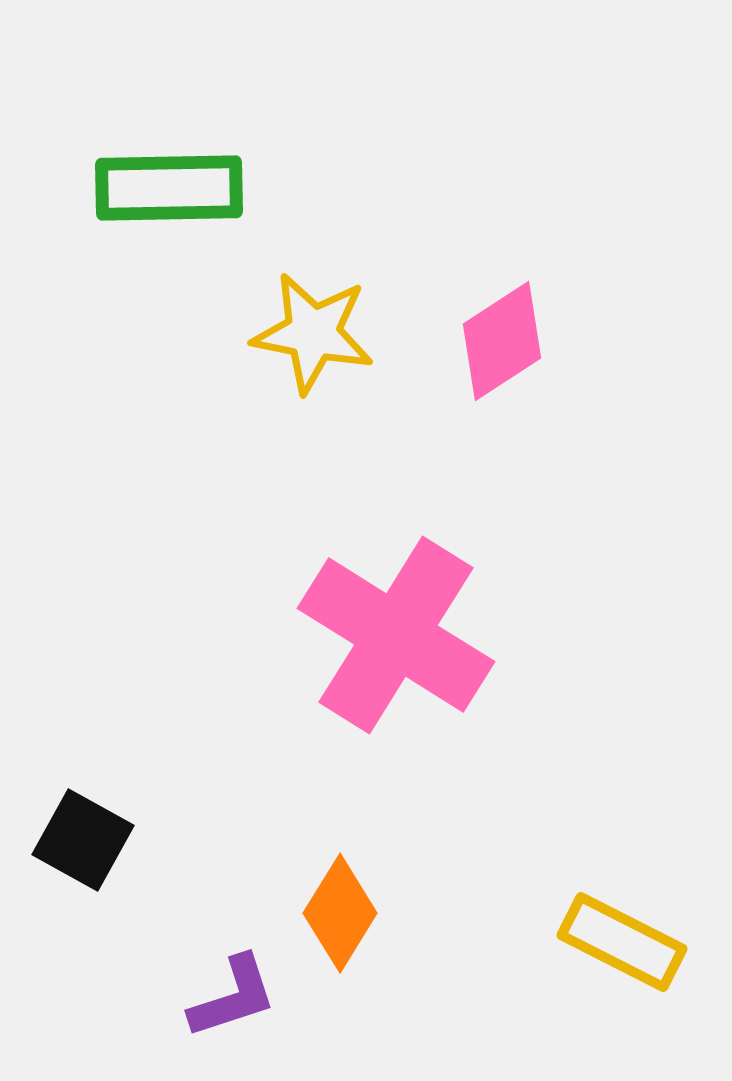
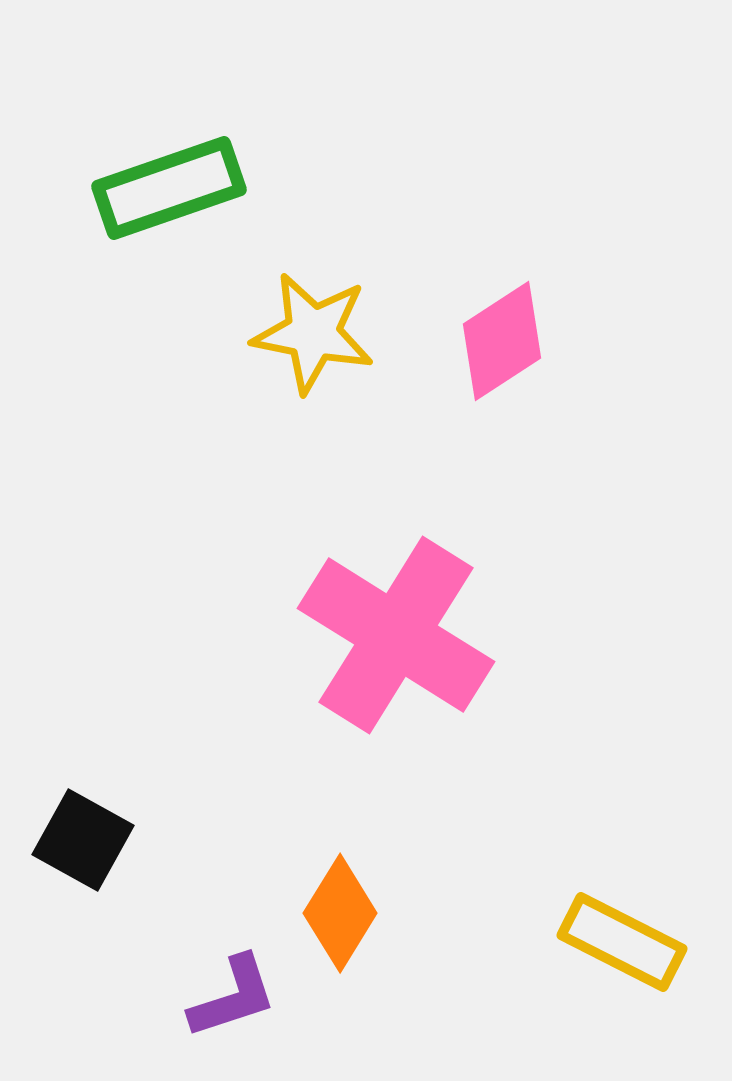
green rectangle: rotated 18 degrees counterclockwise
